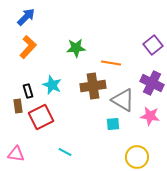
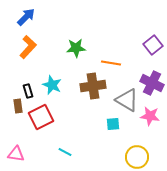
gray triangle: moved 4 px right
